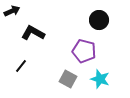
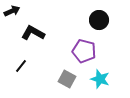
gray square: moved 1 px left
